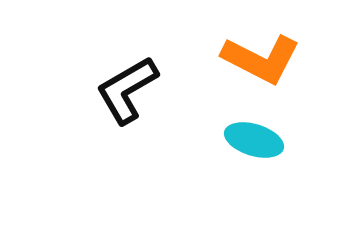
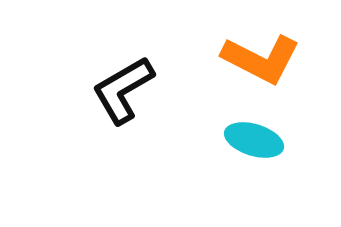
black L-shape: moved 4 px left
